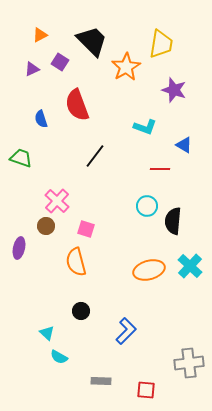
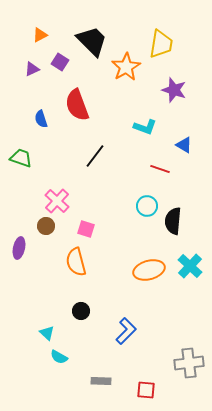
red line: rotated 18 degrees clockwise
